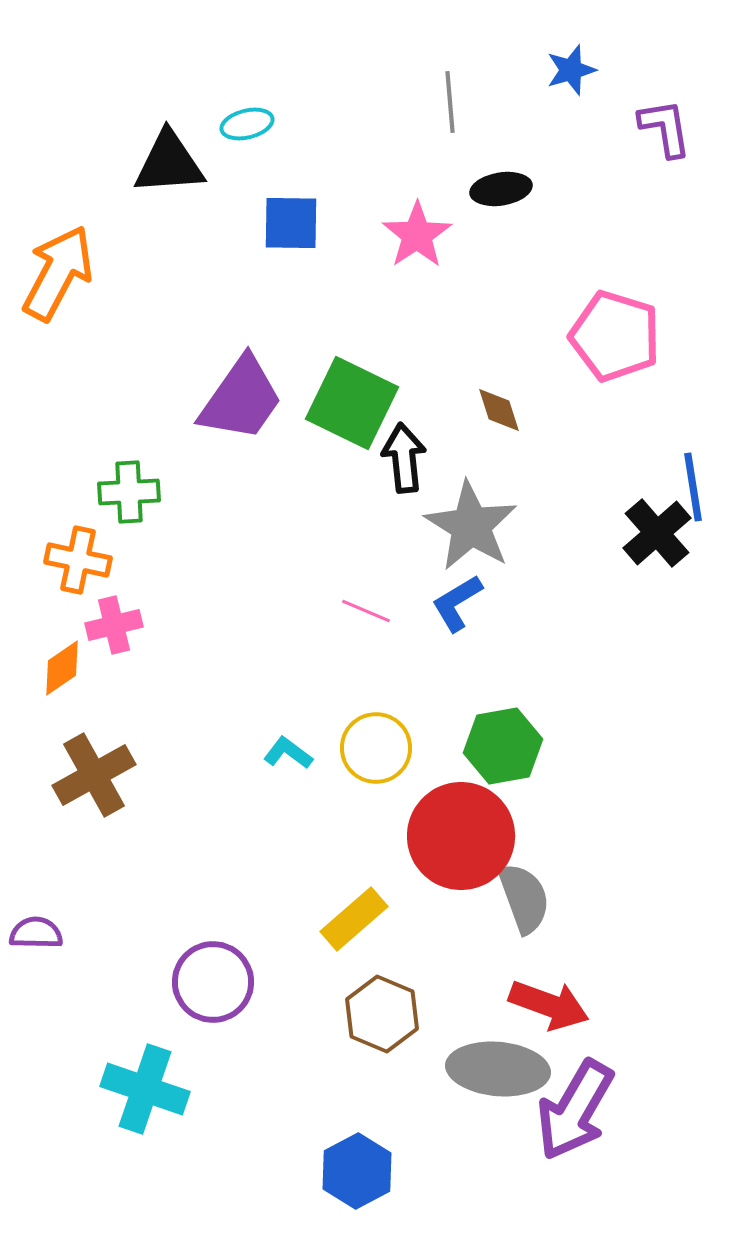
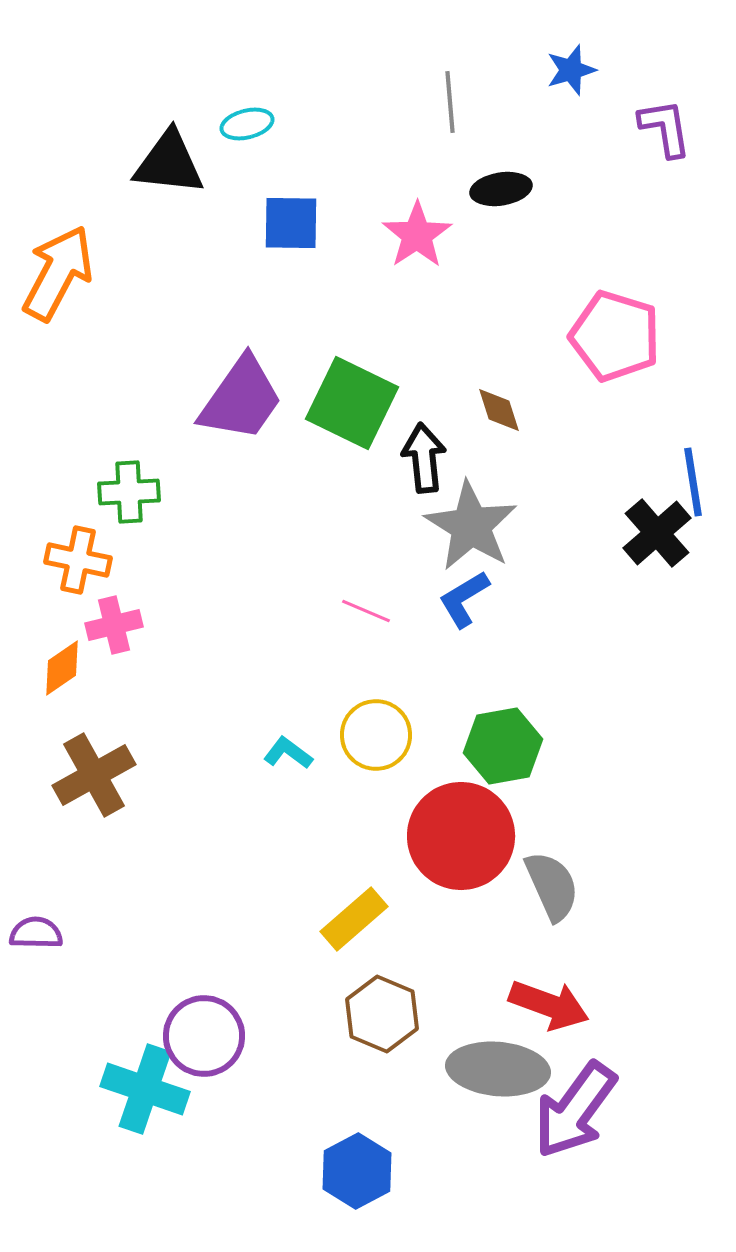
black triangle: rotated 10 degrees clockwise
black arrow: moved 20 px right
blue line: moved 5 px up
blue L-shape: moved 7 px right, 4 px up
yellow circle: moved 13 px up
gray semicircle: moved 28 px right, 12 px up; rotated 4 degrees counterclockwise
purple circle: moved 9 px left, 54 px down
purple arrow: rotated 6 degrees clockwise
